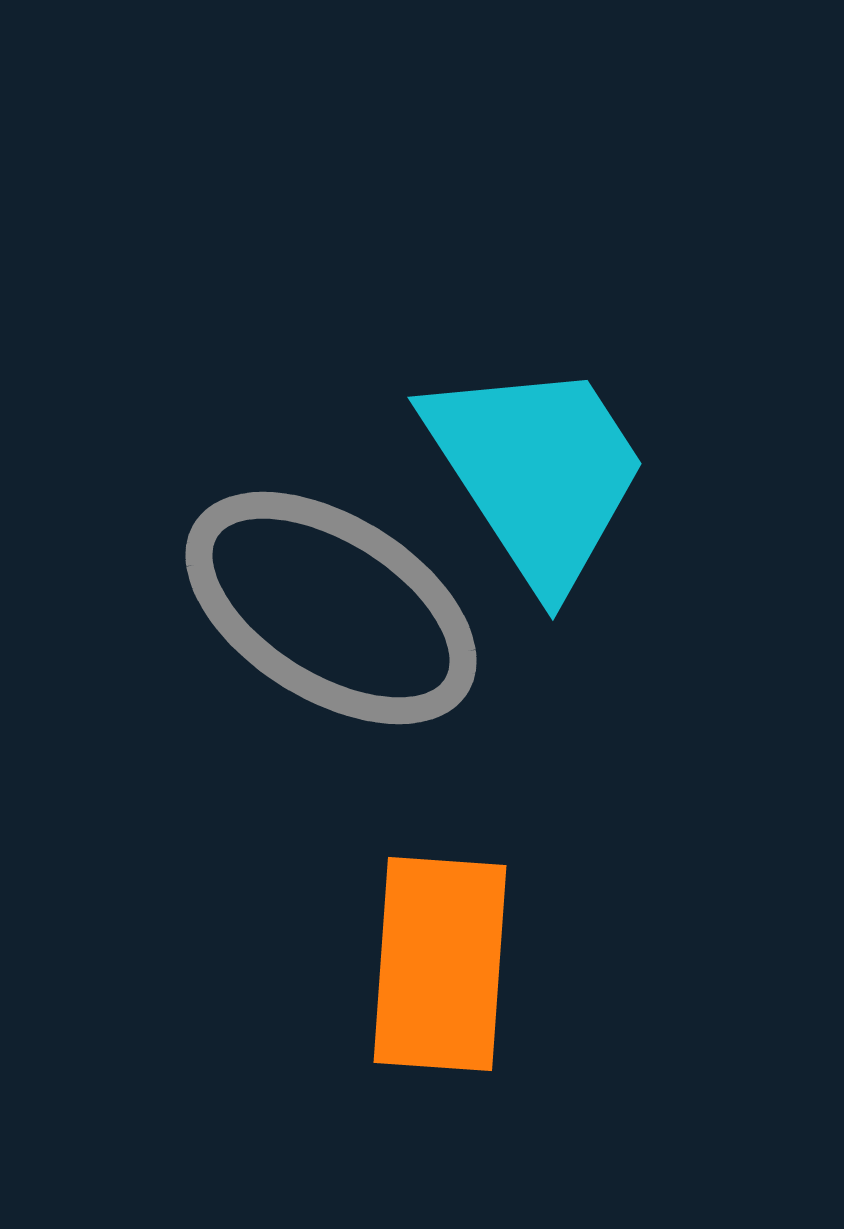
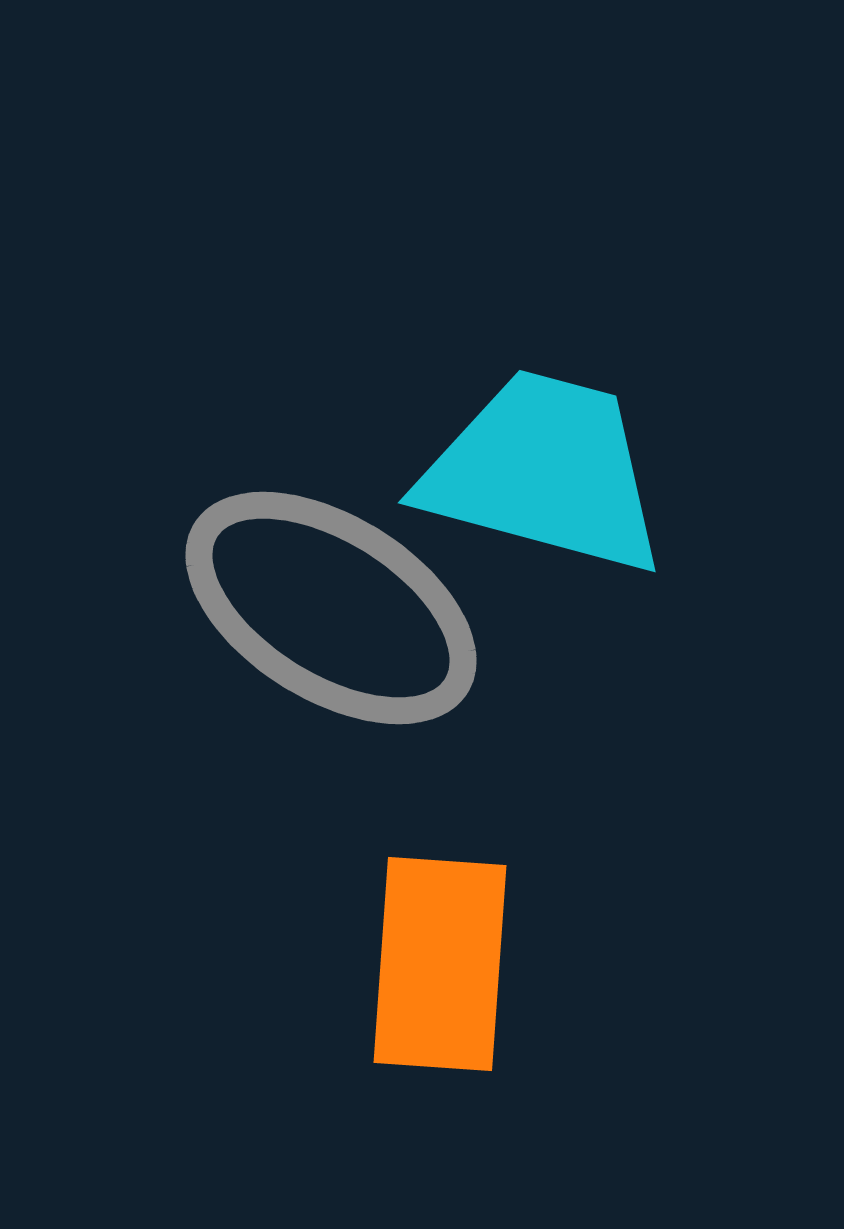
cyan trapezoid: moved 7 px right; rotated 42 degrees counterclockwise
